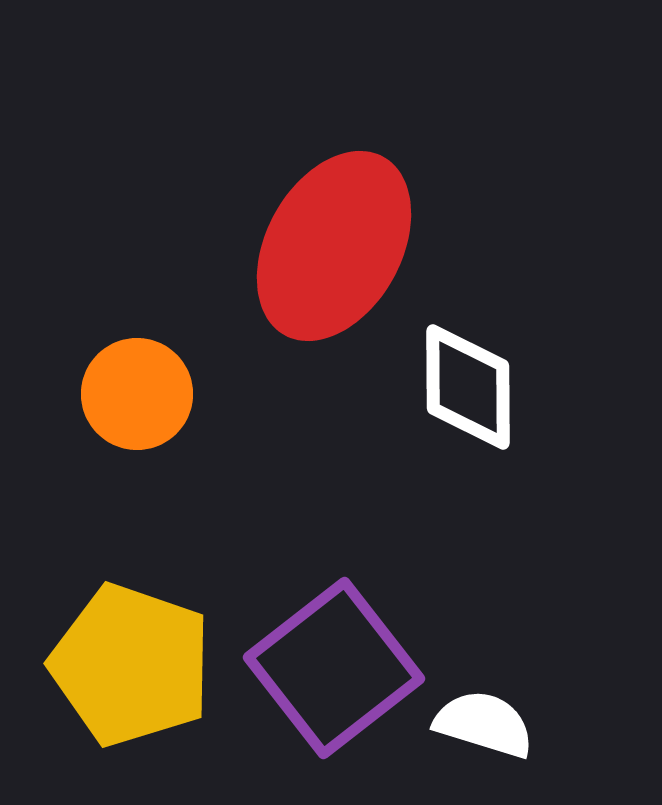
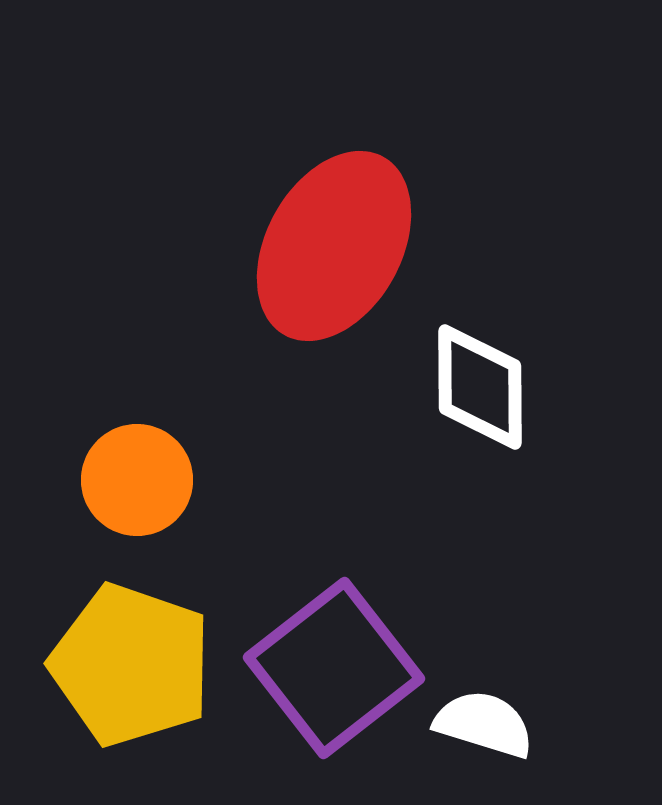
white diamond: moved 12 px right
orange circle: moved 86 px down
